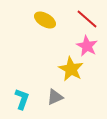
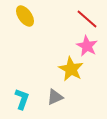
yellow ellipse: moved 20 px left, 4 px up; rotated 25 degrees clockwise
